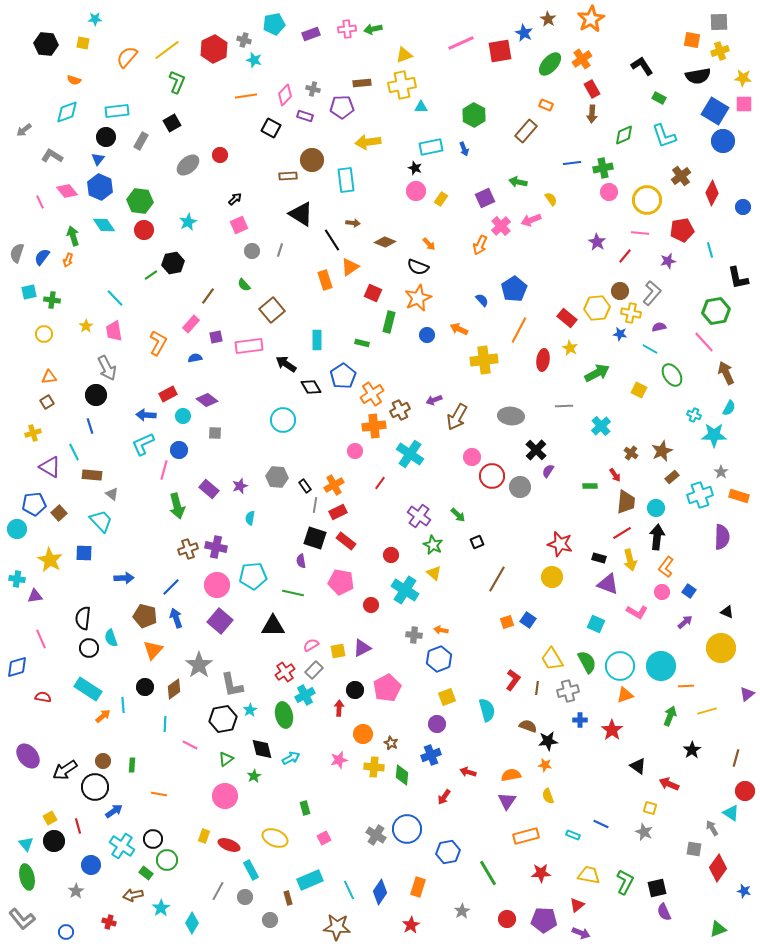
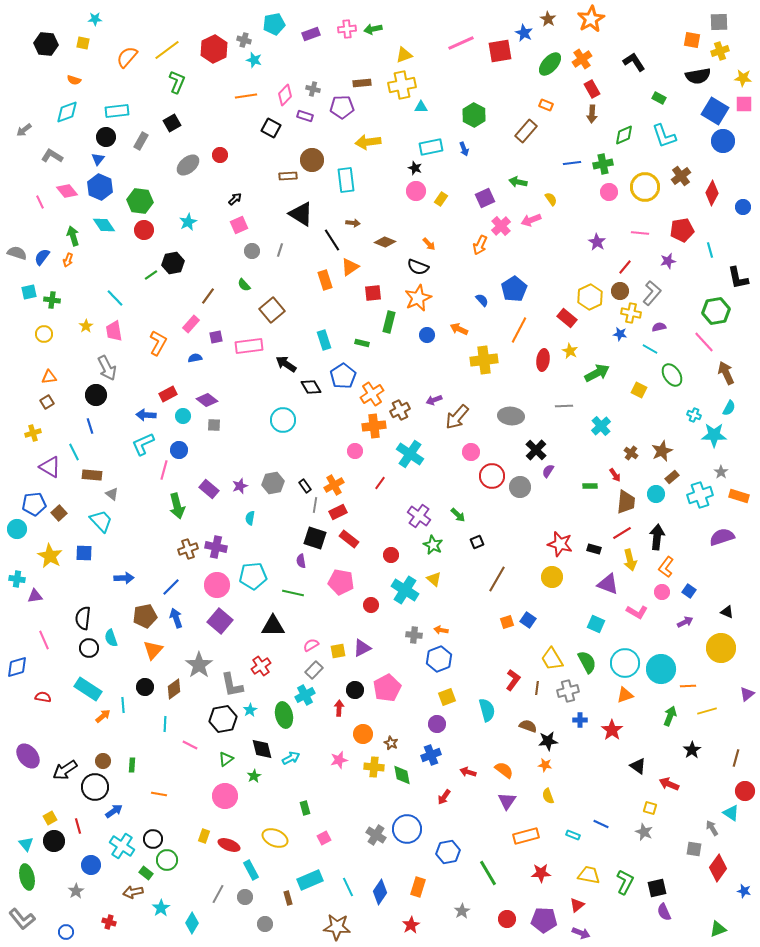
black L-shape at (642, 66): moved 8 px left, 4 px up
green cross at (603, 168): moved 4 px up
yellow circle at (647, 200): moved 2 px left, 13 px up
gray semicircle at (17, 253): rotated 90 degrees clockwise
red line at (625, 256): moved 11 px down
red square at (373, 293): rotated 30 degrees counterclockwise
yellow hexagon at (597, 308): moved 7 px left, 11 px up; rotated 20 degrees counterclockwise
cyan rectangle at (317, 340): moved 7 px right; rotated 18 degrees counterclockwise
yellow star at (570, 348): moved 3 px down
brown arrow at (457, 417): rotated 12 degrees clockwise
gray square at (215, 433): moved 1 px left, 8 px up
pink circle at (472, 457): moved 1 px left, 5 px up
gray hexagon at (277, 477): moved 4 px left, 6 px down; rotated 15 degrees counterclockwise
cyan circle at (656, 508): moved 14 px up
purple semicircle at (722, 537): rotated 110 degrees counterclockwise
red rectangle at (346, 541): moved 3 px right, 2 px up
black rectangle at (599, 558): moved 5 px left, 9 px up
yellow star at (50, 560): moved 4 px up
yellow triangle at (434, 573): moved 6 px down
brown pentagon at (145, 616): rotated 25 degrees counterclockwise
purple arrow at (685, 622): rotated 14 degrees clockwise
pink line at (41, 639): moved 3 px right, 1 px down
cyan circle at (620, 666): moved 5 px right, 3 px up
cyan circle at (661, 666): moved 3 px down
red cross at (285, 672): moved 24 px left, 6 px up
orange line at (686, 686): moved 2 px right
green diamond at (402, 775): rotated 15 degrees counterclockwise
orange semicircle at (511, 775): moved 7 px left, 5 px up; rotated 48 degrees clockwise
cyan line at (349, 890): moved 1 px left, 3 px up
gray line at (218, 891): moved 3 px down
brown arrow at (133, 895): moved 3 px up
gray circle at (270, 920): moved 5 px left, 4 px down
